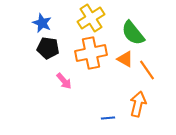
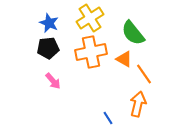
yellow cross: moved 1 px left
blue star: moved 7 px right
black pentagon: rotated 15 degrees counterclockwise
orange cross: moved 1 px up
orange triangle: moved 1 px left
orange line: moved 3 px left, 4 px down
pink arrow: moved 11 px left
blue line: rotated 64 degrees clockwise
